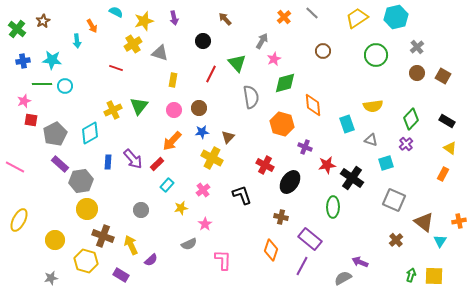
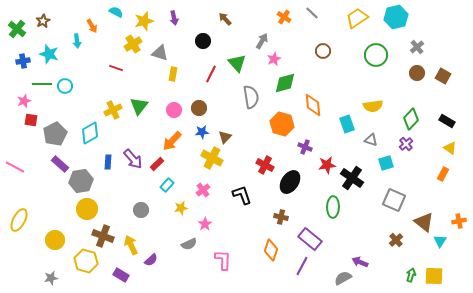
orange cross at (284, 17): rotated 16 degrees counterclockwise
cyan star at (52, 60): moved 3 px left, 6 px up; rotated 12 degrees clockwise
yellow rectangle at (173, 80): moved 6 px up
brown triangle at (228, 137): moved 3 px left
